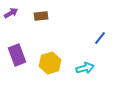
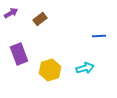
brown rectangle: moved 1 px left, 3 px down; rotated 32 degrees counterclockwise
blue line: moved 1 px left, 2 px up; rotated 48 degrees clockwise
purple rectangle: moved 2 px right, 1 px up
yellow hexagon: moved 7 px down
